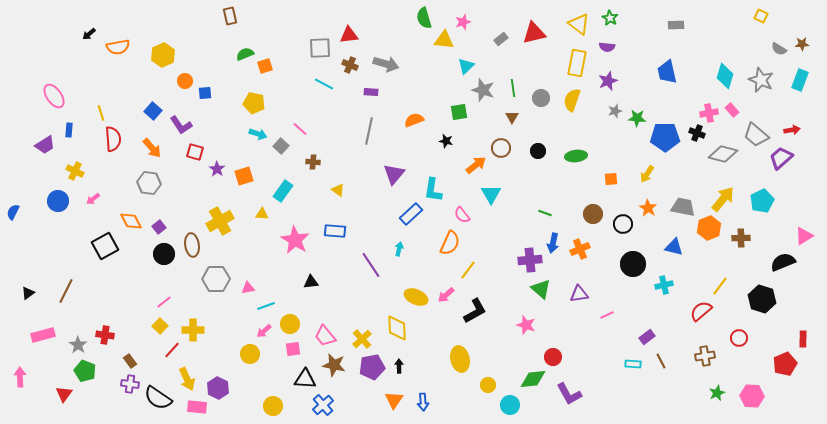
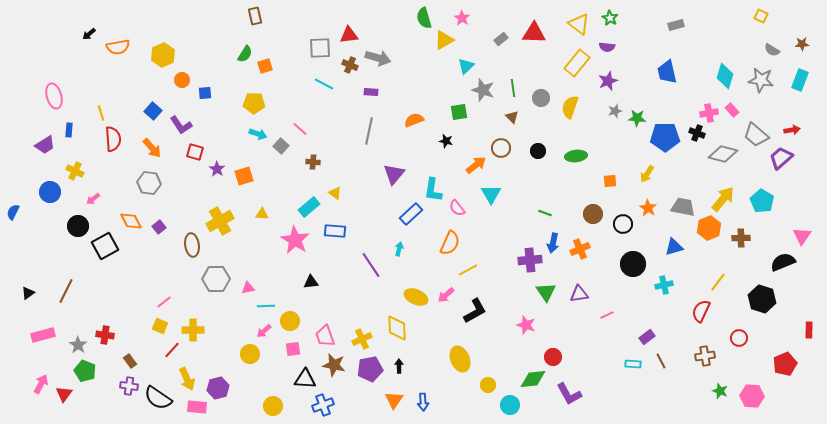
brown rectangle at (230, 16): moved 25 px right
pink star at (463, 22): moved 1 px left, 4 px up; rotated 21 degrees counterclockwise
gray rectangle at (676, 25): rotated 14 degrees counterclockwise
red triangle at (534, 33): rotated 15 degrees clockwise
yellow triangle at (444, 40): rotated 35 degrees counterclockwise
gray semicircle at (779, 49): moved 7 px left, 1 px down
green semicircle at (245, 54): rotated 144 degrees clockwise
yellow rectangle at (577, 63): rotated 28 degrees clockwise
gray arrow at (386, 64): moved 8 px left, 6 px up
gray star at (761, 80): rotated 15 degrees counterclockwise
orange circle at (185, 81): moved 3 px left, 1 px up
pink ellipse at (54, 96): rotated 20 degrees clockwise
yellow semicircle at (572, 100): moved 2 px left, 7 px down
yellow pentagon at (254, 103): rotated 10 degrees counterclockwise
brown triangle at (512, 117): rotated 16 degrees counterclockwise
orange square at (611, 179): moved 1 px left, 2 px down
yellow triangle at (338, 190): moved 3 px left, 3 px down
cyan rectangle at (283, 191): moved 26 px right, 16 px down; rotated 15 degrees clockwise
blue circle at (58, 201): moved 8 px left, 9 px up
cyan pentagon at (762, 201): rotated 15 degrees counterclockwise
pink semicircle at (462, 215): moved 5 px left, 7 px up
pink triangle at (804, 236): moved 2 px left; rotated 24 degrees counterclockwise
blue triangle at (674, 247): rotated 30 degrees counterclockwise
black circle at (164, 254): moved 86 px left, 28 px up
yellow line at (468, 270): rotated 24 degrees clockwise
yellow line at (720, 286): moved 2 px left, 4 px up
green triangle at (541, 289): moved 5 px right, 3 px down; rotated 15 degrees clockwise
cyan line at (266, 306): rotated 18 degrees clockwise
red semicircle at (701, 311): rotated 25 degrees counterclockwise
yellow circle at (290, 324): moved 3 px up
yellow square at (160, 326): rotated 21 degrees counterclockwise
pink trapezoid at (325, 336): rotated 20 degrees clockwise
yellow cross at (362, 339): rotated 18 degrees clockwise
red rectangle at (803, 339): moved 6 px right, 9 px up
yellow ellipse at (460, 359): rotated 10 degrees counterclockwise
purple pentagon at (372, 367): moved 2 px left, 2 px down
pink arrow at (20, 377): moved 21 px right, 7 px down; rotated 30 degrees clockwise
purple cross at (130, 384): moved 1 px left, 2 px down
purple hexagon at (218, 388): rotated 20 degrees clockwise
green star at (717, 393): moved 3 px right, 2 px up; rotated 28 degrees counterclockwise
blue cross at (323, 405): rotated 20 degrees clockwise
